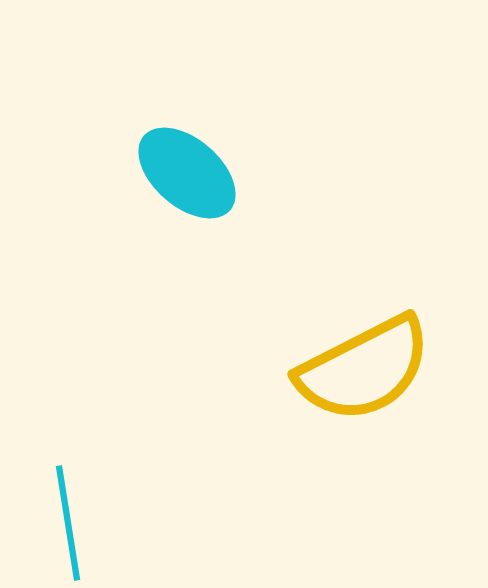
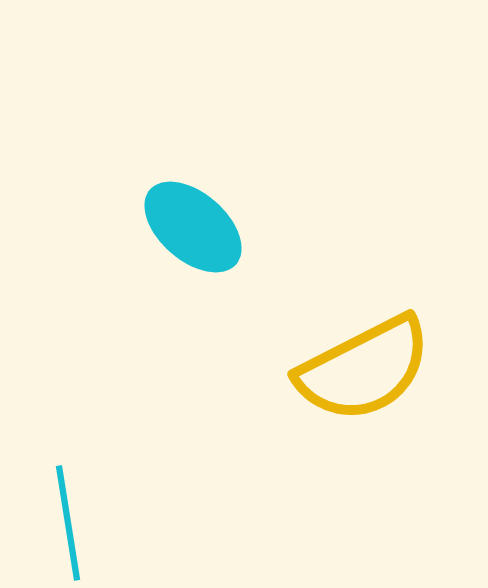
cyan ellipse: moved 6 px right, 54 px down
